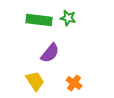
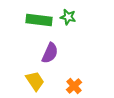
green star: moved 1 px up
purple semicircle: rotated 15 degrees counterclockwise
orange cross: moved 3 px down; rotated 14 degrees clockwise
